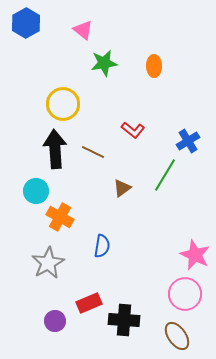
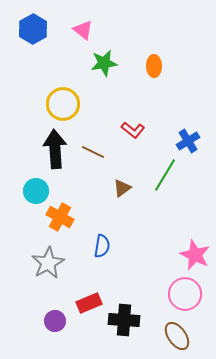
blue hexagon: moved 7 px right, 6 px down
